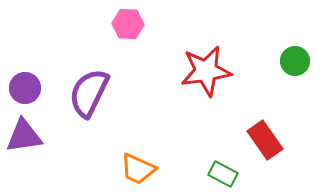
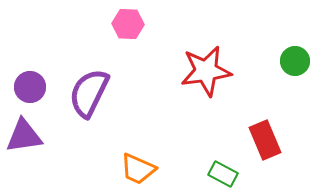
purple circle: moved 5 px right, 1 px up
red rectangle: rotated 12 degrees clockwise
